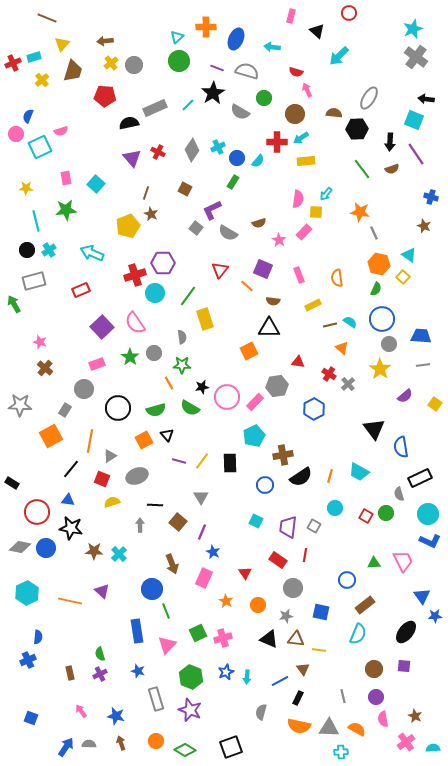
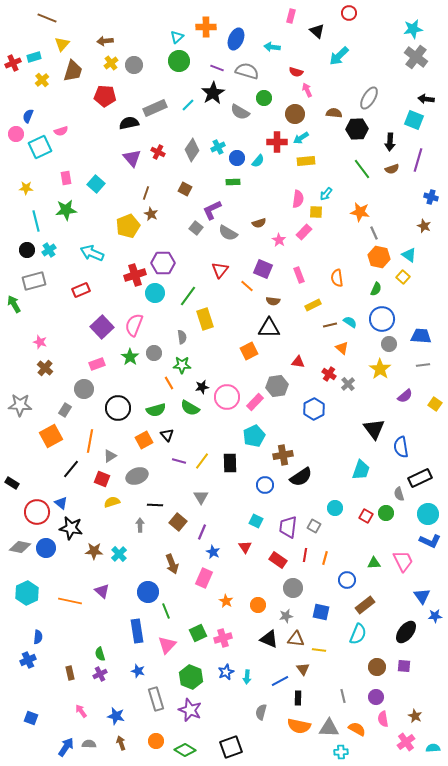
cyan star at (413, 29): rotated 12 degrees clockwise
purple line at (416, 154): moved 2 px right, 6 px down; rotated 50 degrees clockwise
green rectangle at (233, 182): rotated 56 degrees clockwise
orange hexagon at (379, 264): moved 7 px up
pink semicircle at (135, 323): moved 1 px left, 2 px down; rotated 55 degrees clockwise
cyan trapezoid at (359, 472): moved 2 px right, 2 px up; rotated 100 degrees counterclockwise
orange line at (330, 476): moved 5 px left, 82 px down
blue triangle at (68, 500): moved 7 px left, 3 px down; rotated 32 degrees clockwise
red triangle at (245, 573): moved 26 px up
blue circle at (152, 589): moved 4 px left, 3 px down
brown circle at (374, 669): moved 3 px right, 2 px up
black rectangle at (298, 698): rotated 24 degrees counterclockwise
